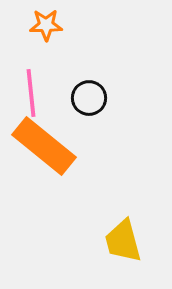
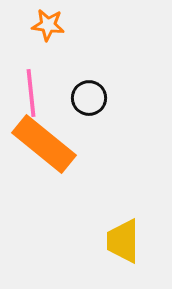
orange star: moved 2 px right; rotated 8 degrees clockwise
orange rectangle: moved 2 px up
yellow trapezoid: rotated 15 degrees clockwise
